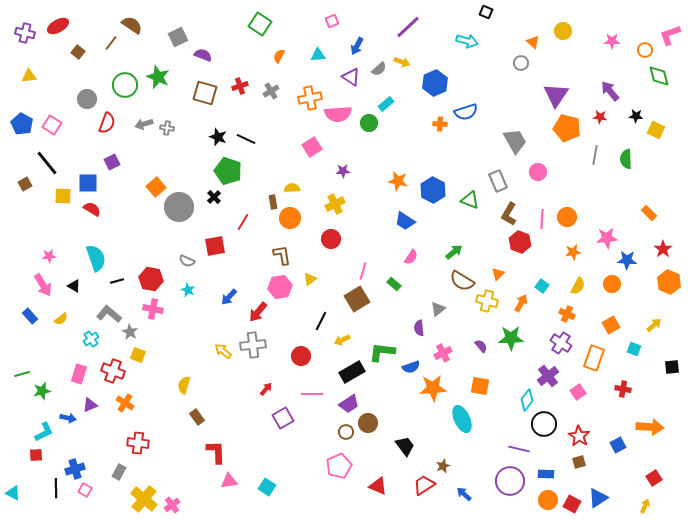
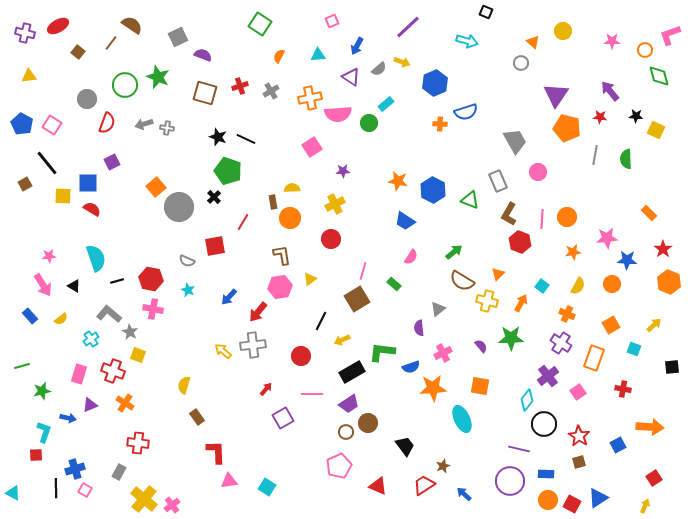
green line at (22, 374): moved 8 px up
cyan L-shape at (44, 432): rotated 45 degrees counterclockwise
